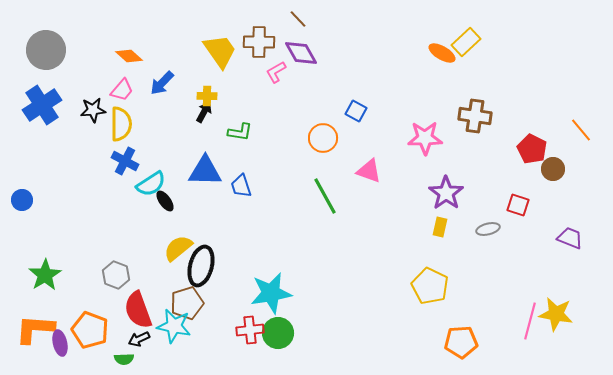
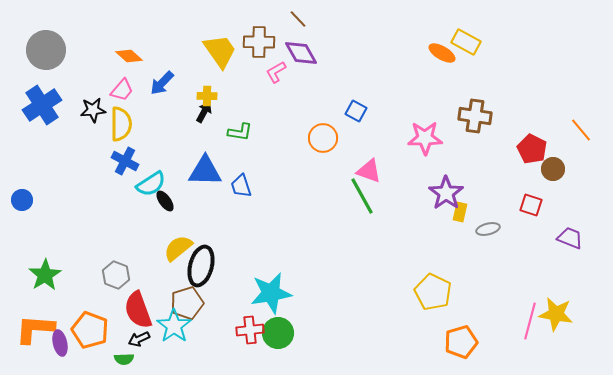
yellow rectangle at (466, 42): rotated 72 degrees clockwise
green line at (325, 196): moved 37 px right
red square at (518, 205): moved 13 px right
yellow rectangle at (440, 227): moved 20 px right, 15 px up
yellow pentagon at (430, 286): moved 3 px right, 6 px down
cyan star at (174, 326): rotated 24 degrees clockwise
orange pentagon at (461, 342): rotated 12 degrees counterclockwise
